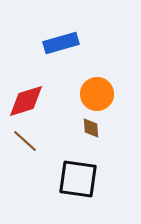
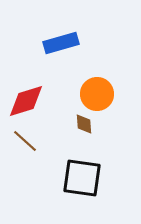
brown diamond: moved 7 px left, 4 px up
black square: moved 4 px right, 1 px up
